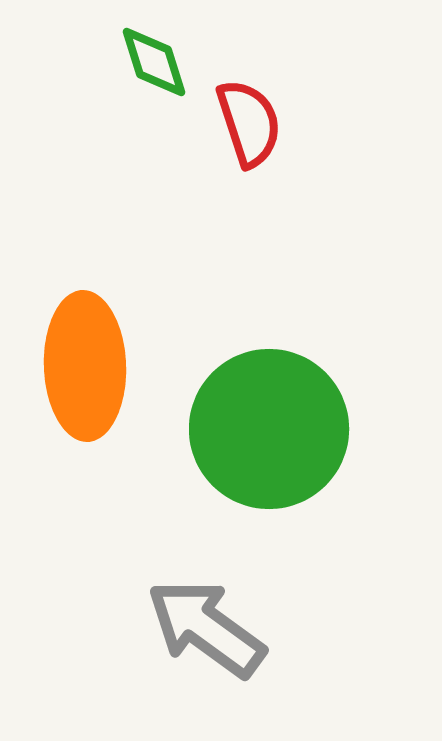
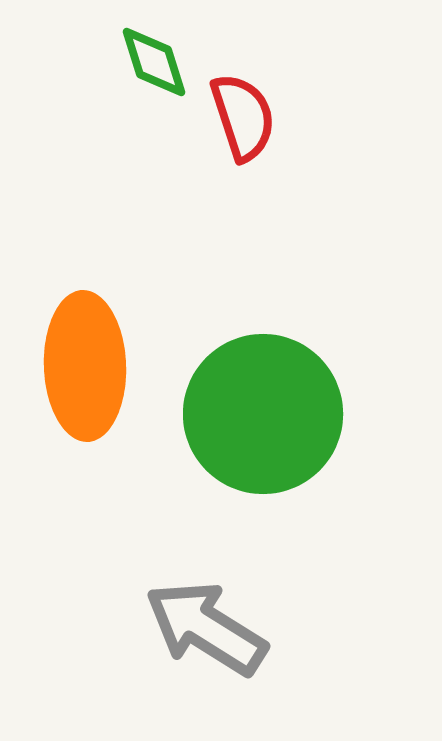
red semicircle: moved 6 px left, 6 px up
green circle: moved 6 px left, 15 px up
gray arrow: rotated 4 degrees counterclockwise
